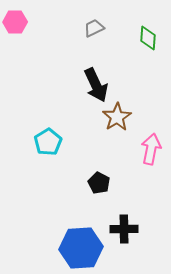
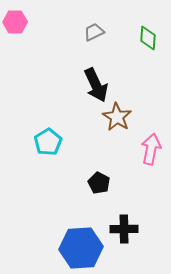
gray trapezoid: moved 4 px down
brown star: rotated 8 degrees counterclockwise
